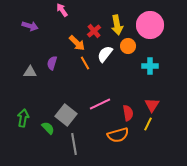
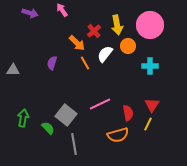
purple arrow: moved 13 px up
gray triangle: moved 17 px left, 2 px up
